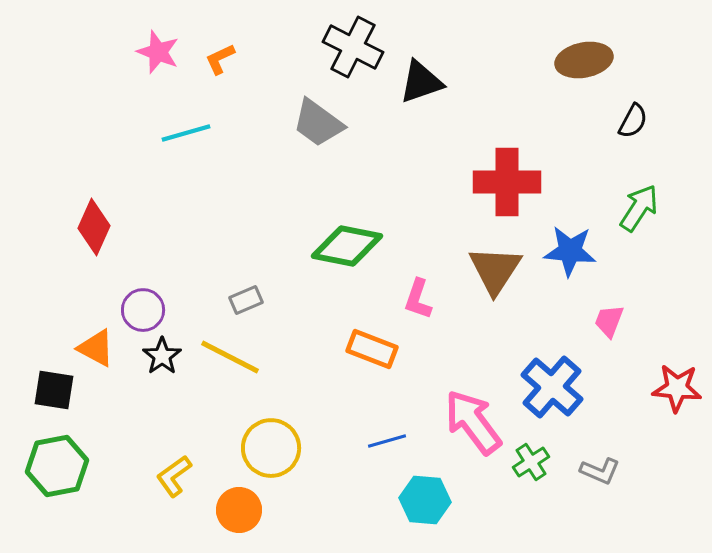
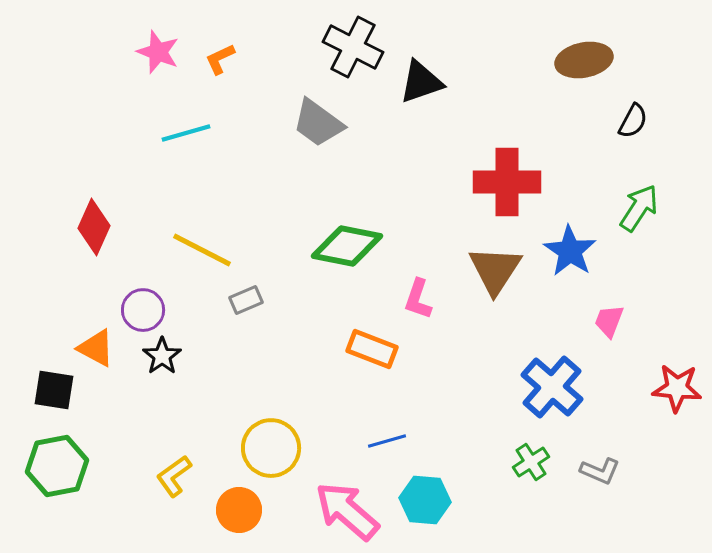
blue star: rotated 28 degrees clockwise
yellow line: moved 28 px left, 107 px up
pink arrow: moved 126 px left, 89 px down; rotated 12 degrees counterclockwise
